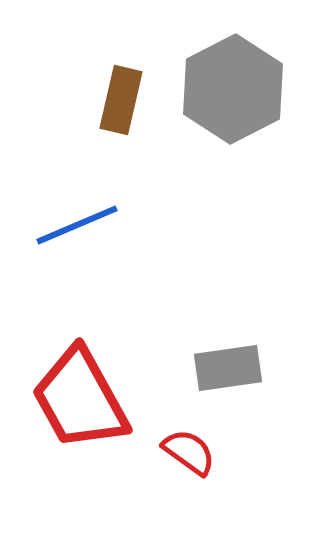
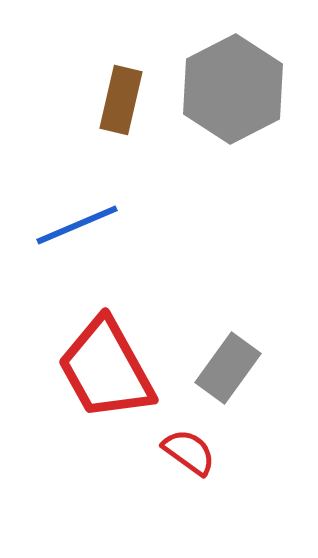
gray rectangle: rotated 46 degrees counterclockwise
red trapezoid: moved 26 px right, 30 px up
